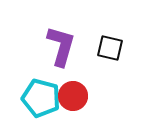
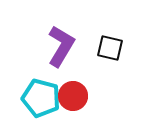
purple L-shape: rotated 15 degrees clockwise
